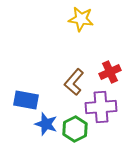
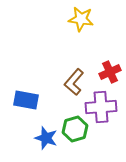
blue star: moved 14 px down
green hexagon: rotated 10 degrees clockwise
